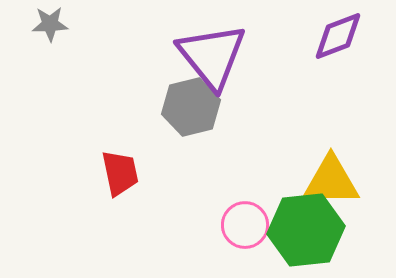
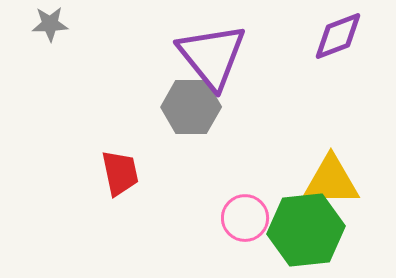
gray hexagon: rotated 14 degrees clockwise
pink circle: moved 7 px up
